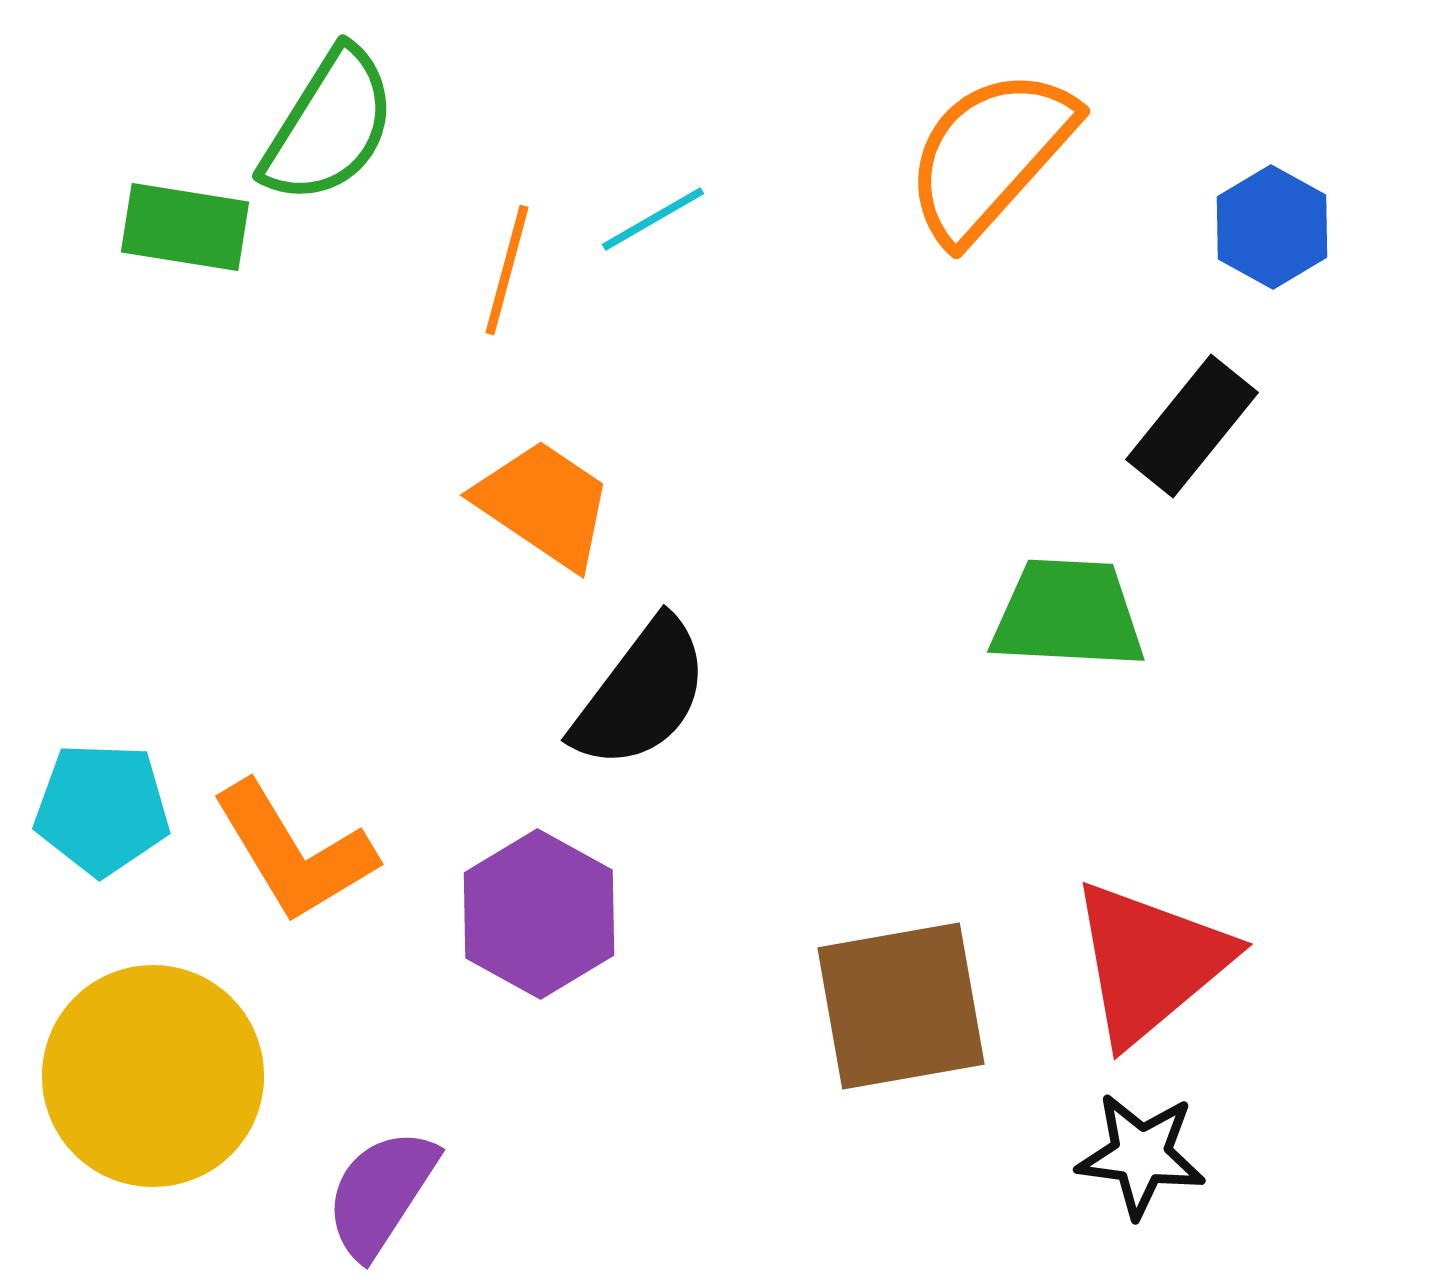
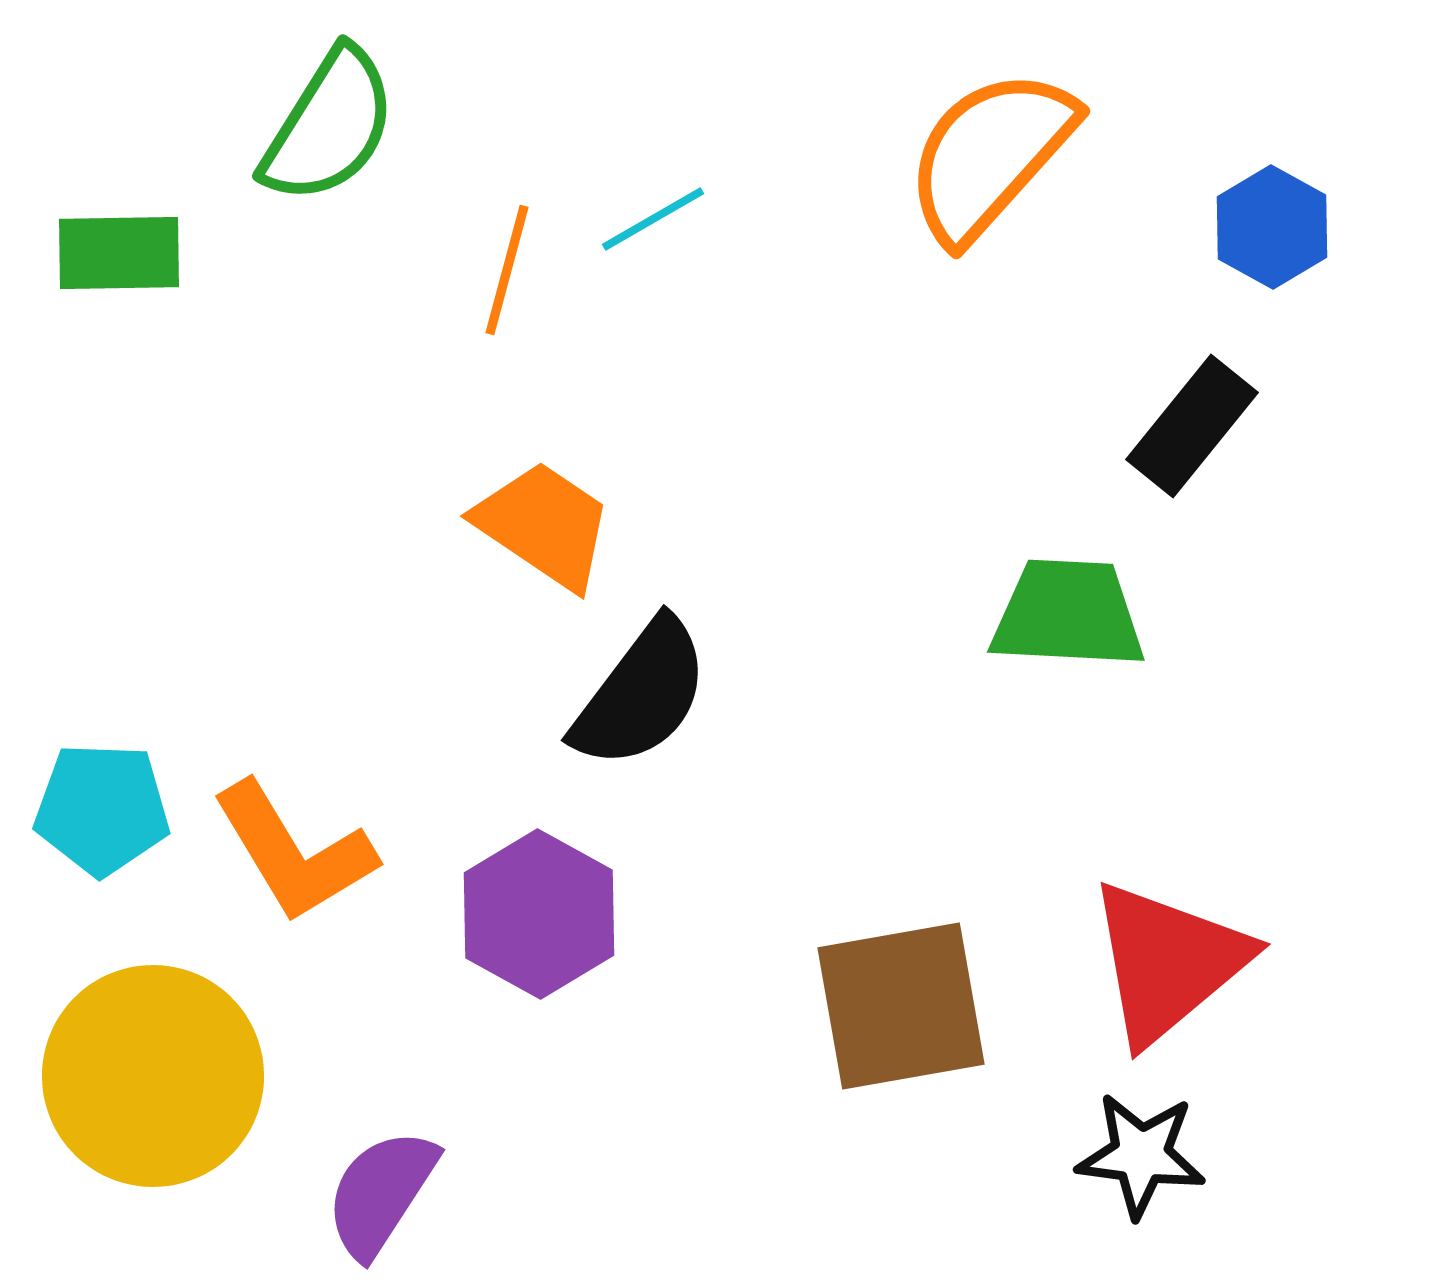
green rectangle: moved 66 px left, 26 px down; rotated 10 degrees counterclockwise
orange trapezoid: moved 21 px down
red triangle: moved 18 px right
